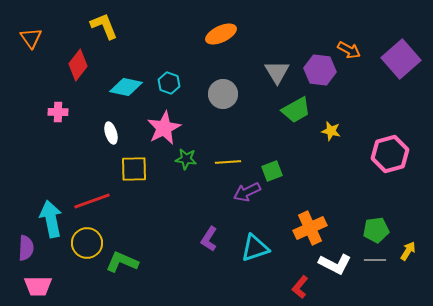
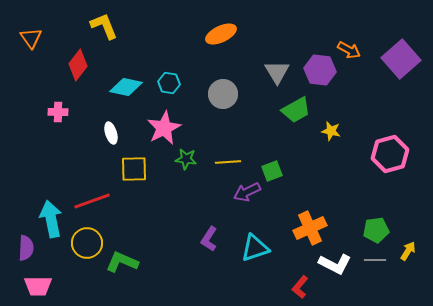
cyan hexagon: rotated 10 degrees counterclockwise
